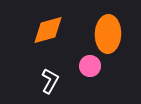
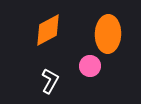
orange diamond: rotated 12 degrees counterclockwise
